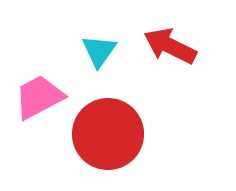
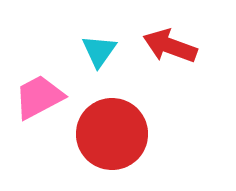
red arrow: rotated 6 degrees counterclockwise
red circle: moved 4 px right
